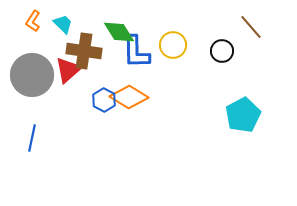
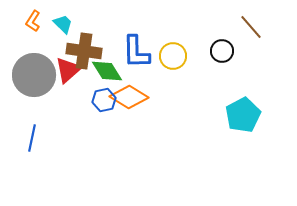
green diamond: moved 12 px left, 39 px down
yellow circle: moved 11 px down
gray circle: moved 2 px right
blue hexagon: rotated 20 degrees clockwise
